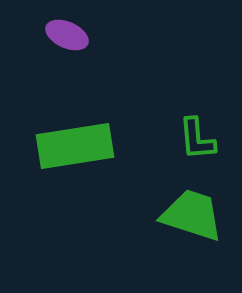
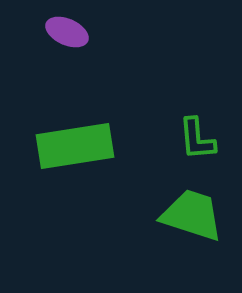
purple ellipse: moved 3 px up
